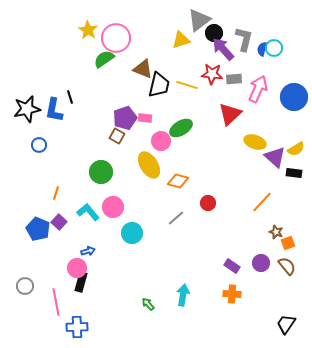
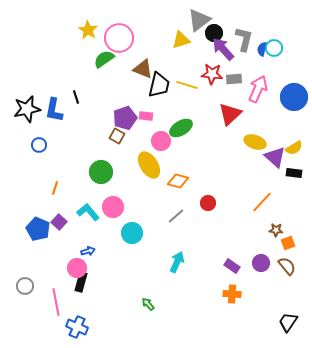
pink circle at (116, 38): moved 3 px right
black line at (70, 97): moved 6 px right
pink rectangle at (145, 118): moved 1 px right, 2 px up
yellow semicircle at (296, 149): moved 2 px left, 1 px up
orange line at (56, 193): moved 1 px left, 5 px up
gray line at (176, 218): moved 2 px up
brown star at (276, 232): moved 2 px up; rotated 16 degrees counterclockwise
cyan arrow at (183, 295): moved 6 px left, 33 px up; rotated 15 degrees clockwise
black trapezoid at (286, 324): moved 2 px right, 2 px up
blue cross at (77, 327): rotated 25 degrees clockwise
